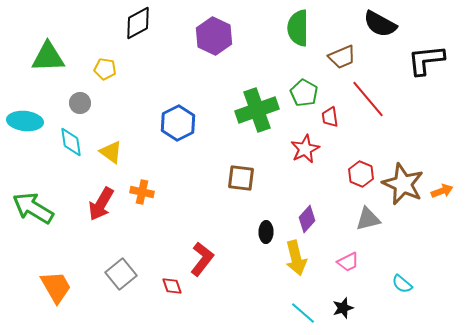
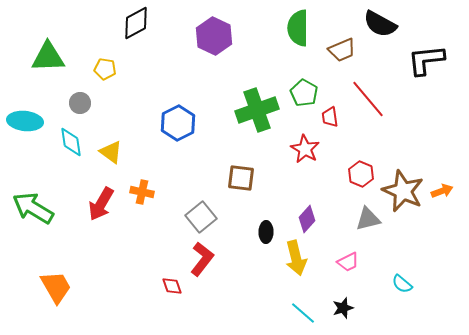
black diamond: moved 2 px left
brown trapezoid: moved 7 px up
red star: rotated 16 degrees counterclockwise
brown star: moved 7 px down
gray square: moved 80 px right, 57 px up
